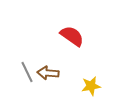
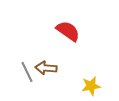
red semicircle: moved 4 px left, 5 px up
brown arrow: moved 2 px left, 5 px up
